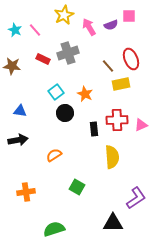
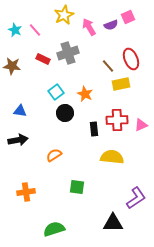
pink square: moved 1 px left, 1 px down; rotated 24 degrees counterclockwise
yellow semicircle: rotated 80 degrees counterclockwise
green square: rotated 21 degrees counterclockwise
